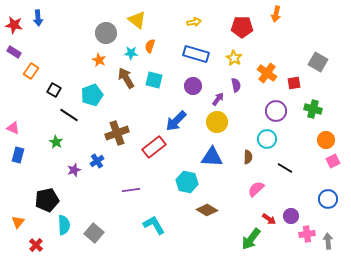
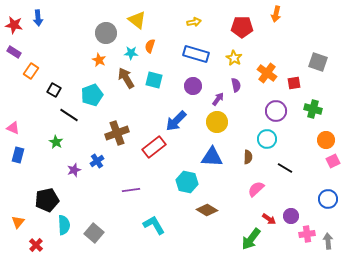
gray square at (318, 62): rotated 12 degrees counterclockwise
